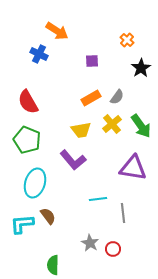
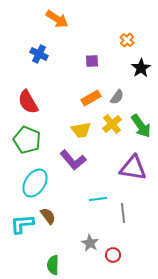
orange arrow: moved 12 px up
cyan ellipse: rotated 16 degrees clockwise
red circle: moved 6 px down
